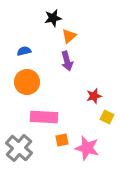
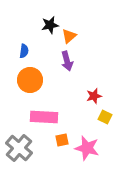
black star: moved 3 px left, 7 px down
blue semicircle: rotated 112 degrees clockwise
orange circle: moved 3 px right, 2 px up
yellow square: moved 2 px left
